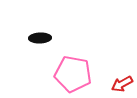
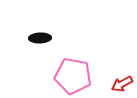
pink pentagon: moved 2 px down
